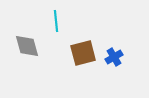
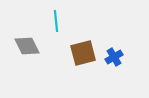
gray diamond: rotated 12 degrees counterclockwise
